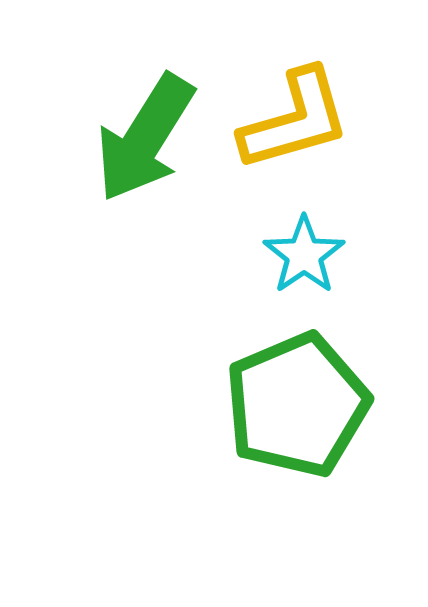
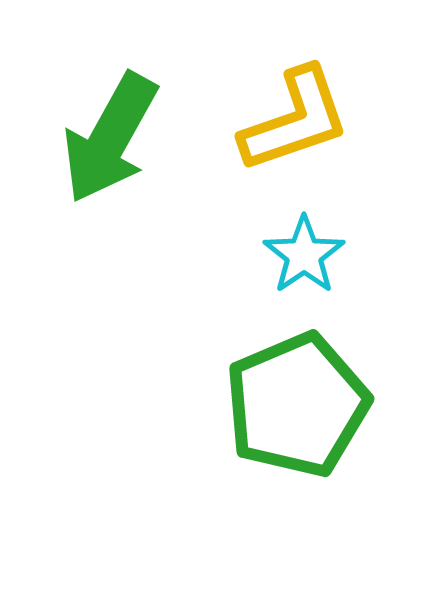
yellow L-shape: rotated 3 degrees counterclockwise
green arrow: moved 35 px left; rotated 3 degrees counterclockwise
